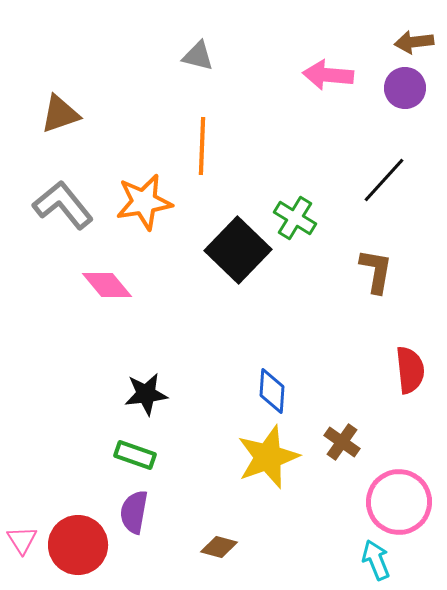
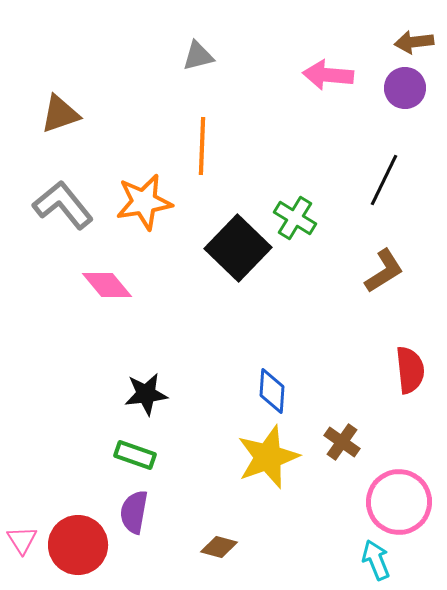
gray triangle: rotated 28 degrees counterclockwise
black line: rotated 16 degrees counterclockwise
black square: moved 2 px up
brown L-shape: moved 8 px right; rotated 48 degrees clockwise
